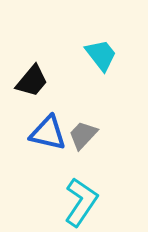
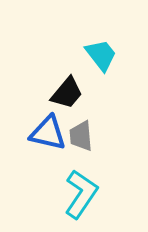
black trapezoid: moved 35 px right, 12 px down
gray trapezoid: moved 2 px left, 1 px down; rotated 48 degrees counterclockwise
cyan L-shape: moved 8 px up
